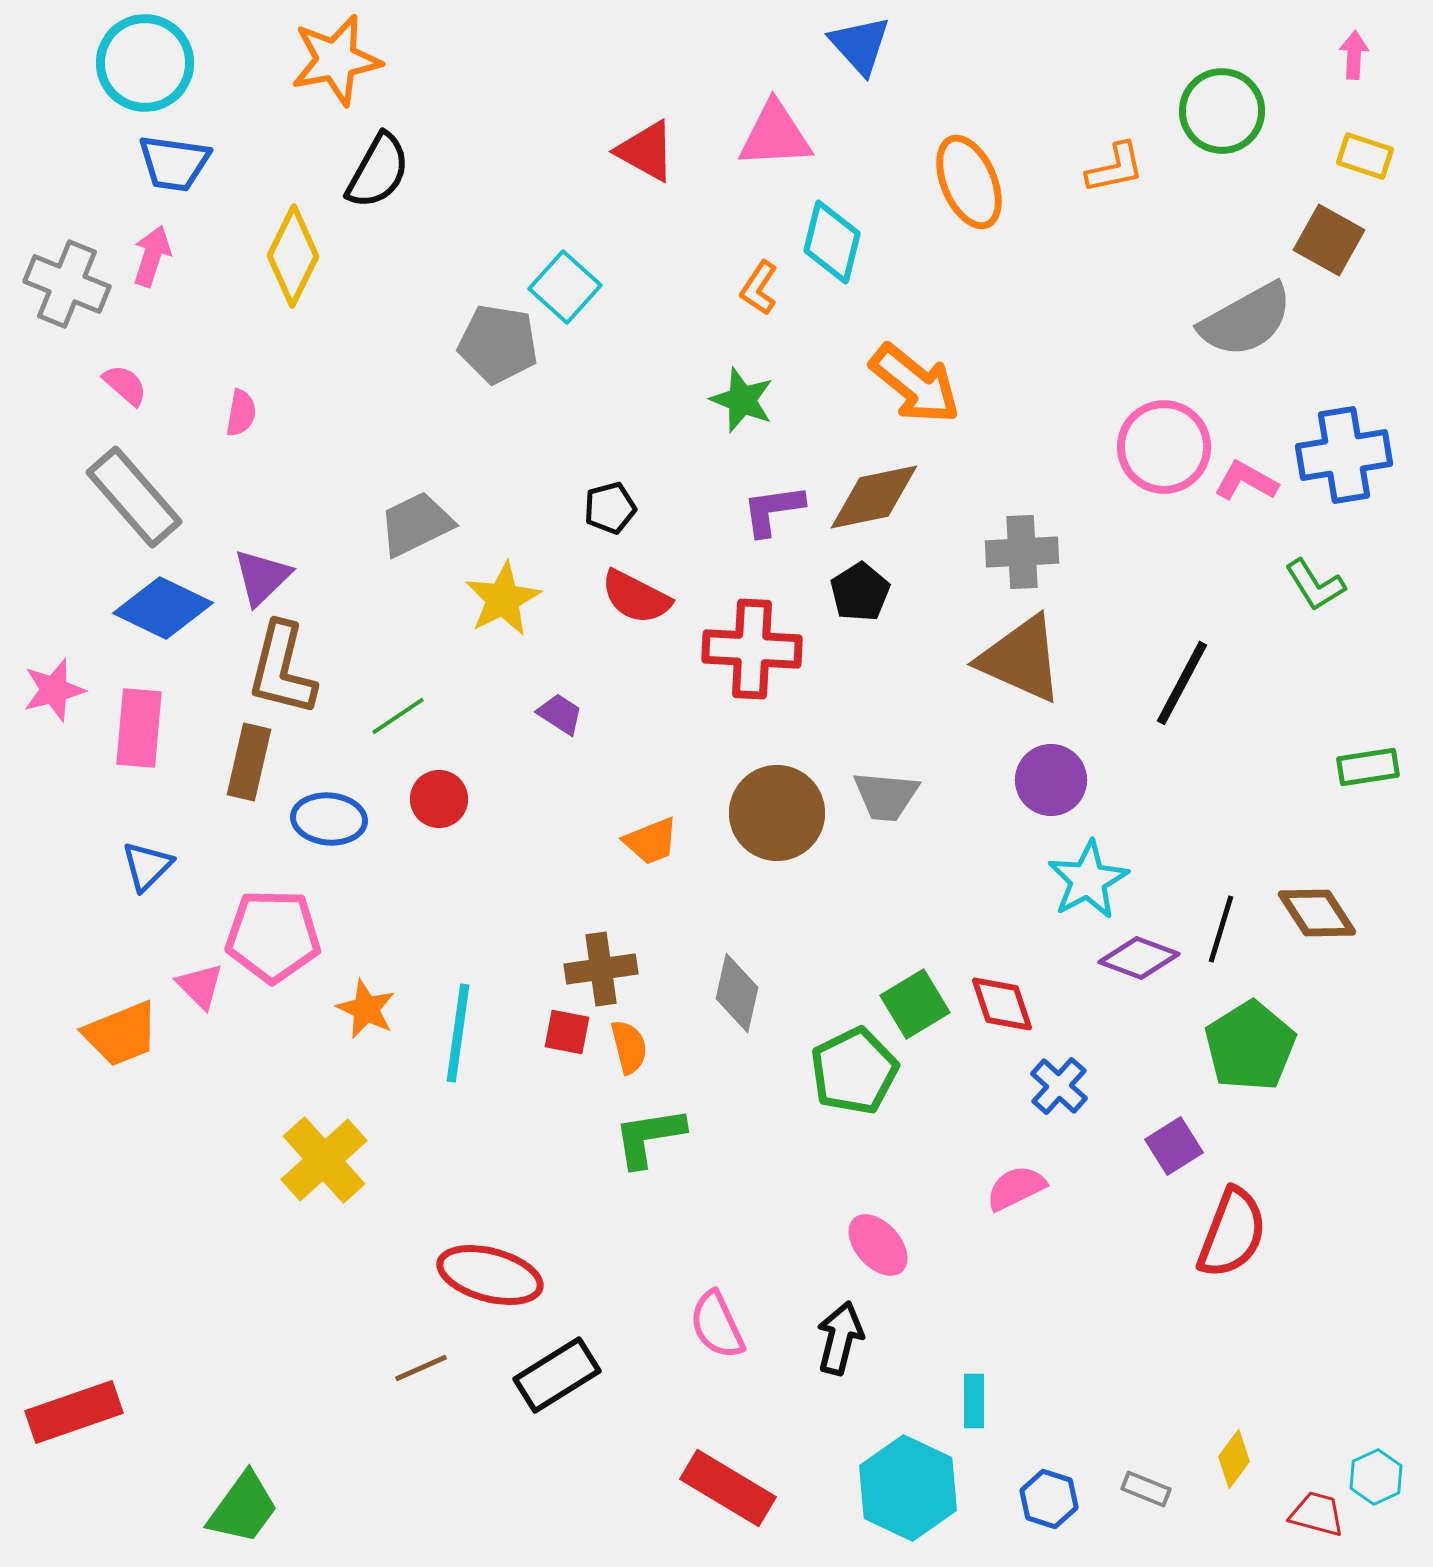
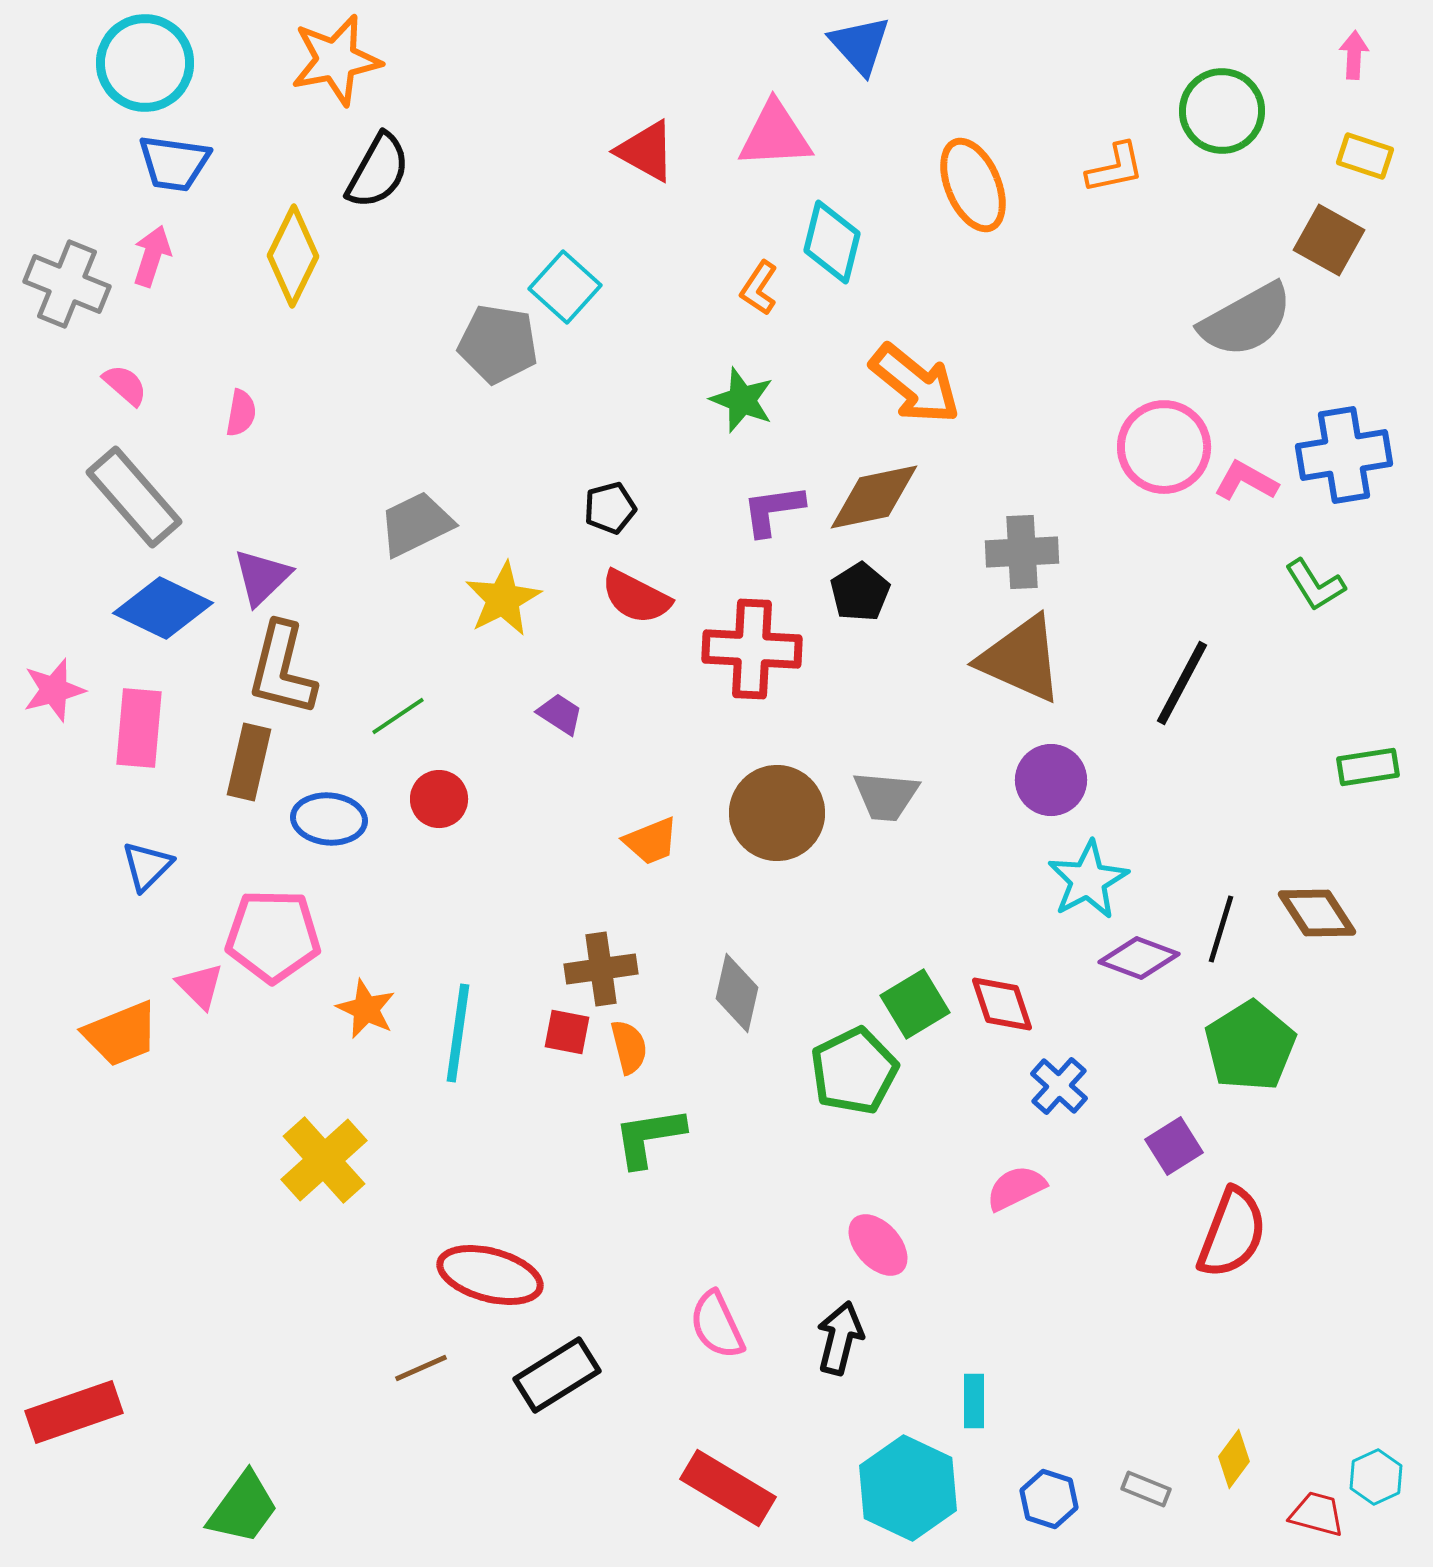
orange ellipse at (969, 182): moved 4 px right, 3 px down
